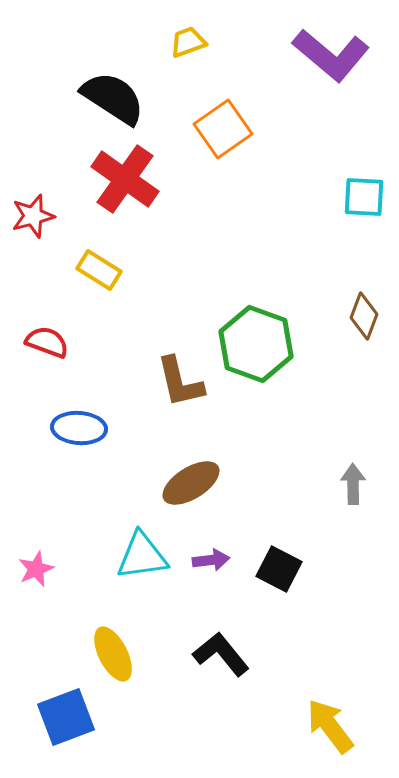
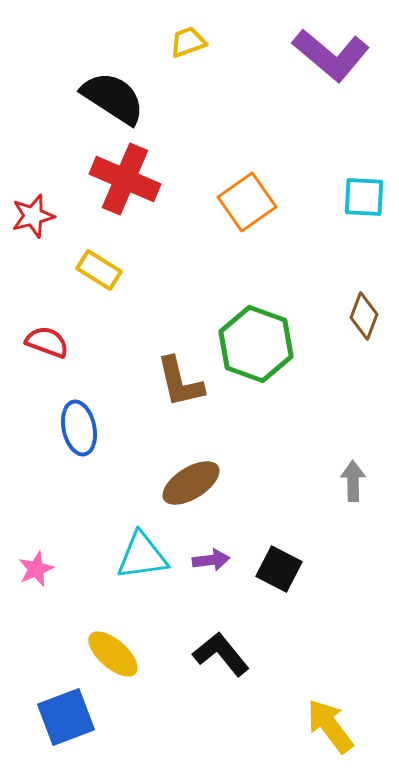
orange square: moved 24 px right, 73 px down
red cross: rotated 12 degrees counterclockwise
blue ellipse: rotated 74 degrees clockwise
gray arrow: moved 3 px up
yellow ellipse: rotated 22 degrees counterclockwise
